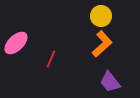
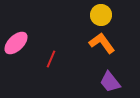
yellow circle: moved 1 px up
orange L-shape: moved 1 px up; rotated 84 degrees counterclockwise
